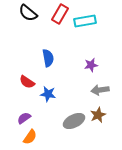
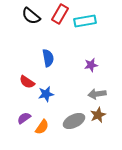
black semicircle: moved 3 px right, 3 px down
gray arrow: moved 3 px left, 4 px down
blue star: moved 2 px left; rotated 21 degrees counterclockwise
orange semicircle: moved 12 px right, 10 px up
